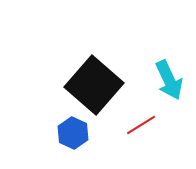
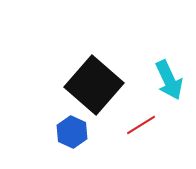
blue hexagon: moved 1 px left, 1 px up
